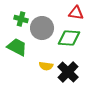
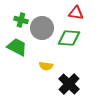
green cross: moved 1 px down
black cross: moved 1 px right, 12 px down
